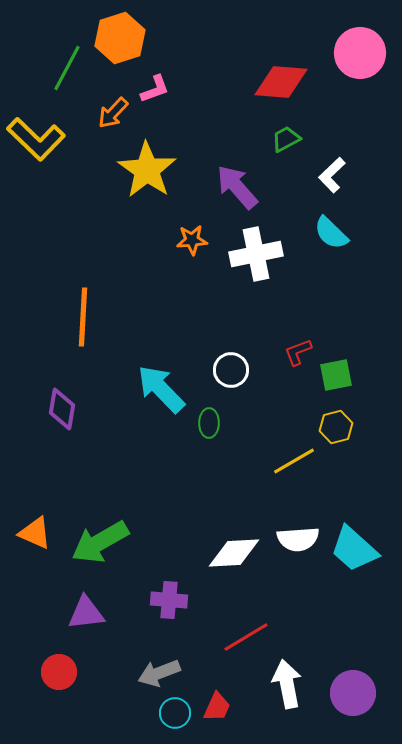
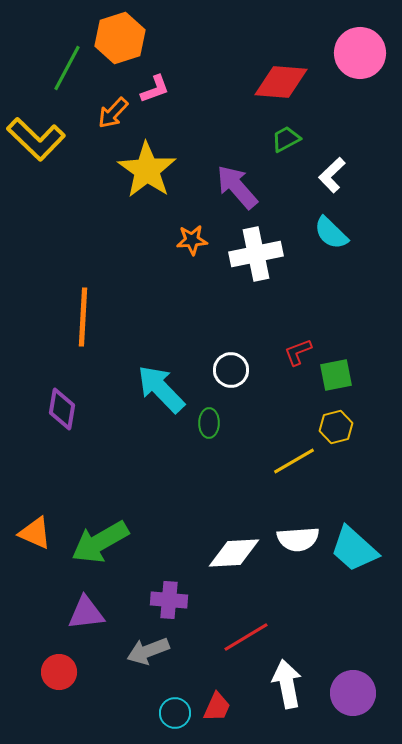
gray arrow: moved 11 px left, 22 px up
